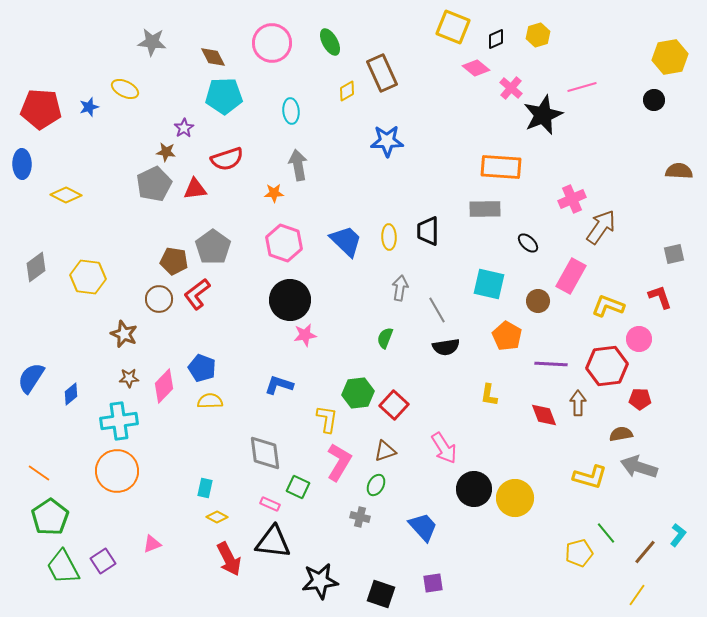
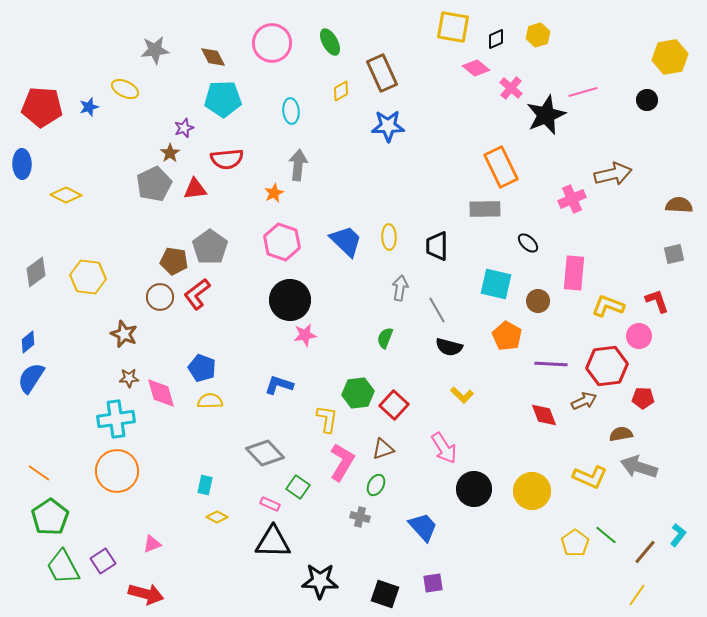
yellow square at (453, 27): rotated 12 degrees counterclockwise
gray star at (152, 42): moved 3 px right, 8 px down; rotated 12 degrees counterclockwise
pink line at (582, 87): moved 1 px right, 5 px down
yellow diamond at (347, 91): moved 6 px left
cyan pentagon at (224, 96): moved 1 px left, 3 px down
black circle at (654, 100): moved 7 px left
red pentagon at (41, 109): moved 1 px right, 2 px up
black star at (543, 115): moved 3 px right
purple star at (184, 128): rotated 12 degrees clockwise
blue star at (387, 141): moved 1 px right, 15 px up
brown star at (166, 152): moved 4 px right, 1 px down; rotated 30 degrees clockwise
red semicircle at (227, 159): rotated 12 degrees clockwise
gray arrow at (298, 165): rotated 16 degrees clockwise
orange rectangle at (501, 167): rotated 60 degrees clockwise
brown semicircle at (679, 171): moved 34 px down
orange star at (274, 193): rotated 24 degrees counterclockwise
brown arrow at (601, 227): moved 12 px right, 53 px up; rotated 42 degrees clockwise
black trapezoid at (428, 231): moved 9 px right, 15 px down
pink hexagon at (284, 243): moved 2 px left, 1 px up
gray pentagon at (213, 247): moved 3 px left
gray diamond at (36, 267): moved 5 px down
pink rectangle at (571, 276): moved 3 px right, 3 px up; rotated 24 degrees counterclockwise
cyan square at (489, 284): moved 7 px right
red L-shape at (660, 297): moved 3 px left, 4 px down
brown circle at (159, 299): moved 1 px right, 2 px up
pink circle at (639, 339): moved 3 px up
black semicircle at (446, 347): moved 3 px right; rotated 24 degrees clockwise
pink diamond at (164, 386): moved 3 px left, 7 px down; rotated 60 degrees counterclockwise
blue diamond at (71, 394): moved 43 px left, 52 px up
yellow L-shape at (489, 395): moved 27 px left; rotated 55 degrees counterclockwise
red pentagon at (640, 399): moved 3 px right, 1 px up
brown arrow at (578, 403): moved 6 px right, 2 px up; rotated 65 degrees clockwise
cyan cross at (119, 421): moved 3 px left, 2 px up
brown triangle at (385, 451): moved 2 px left, 2 px up
gray diamond at (265, 453): rotated 36 degrees counterclockwise
pink L-shape at (339, 462): moved 3 px right
yellow L-shape at (590, 477): rotated 8 degrees clockwise
green square at (298, 487): rotated 10 degrees clockwise
cyan rectangle at (205, 488): moved 3 px up
yellow circle at (515, 498): moved 17 px right, 7 px up
green line at (606, 533): moved 2 px down; rotated 10 degrees counterclockwise
black triangle at (273, 542): rotated 6 degrees counterclockwise
yellow pentagon at (579, 553): moved 4 px left, 10 px up; rotated 20 degrees counterclockwise
red arrow at (229, 559): moved 83 px left, 35 px down; rotated 48 degrees counterclockwise
black star at (320, 581): rotated 9 degrees clockwise
black square at (381, 594): moved 4 px right
